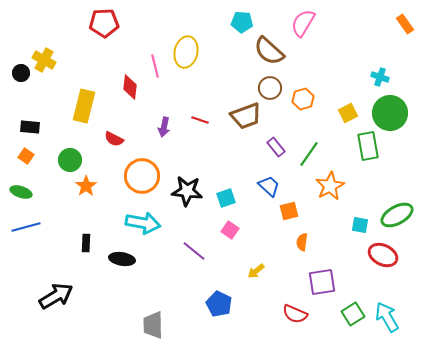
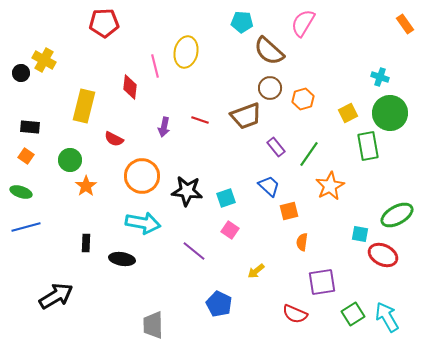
cyan square at (360, 225): moved 9 px down
